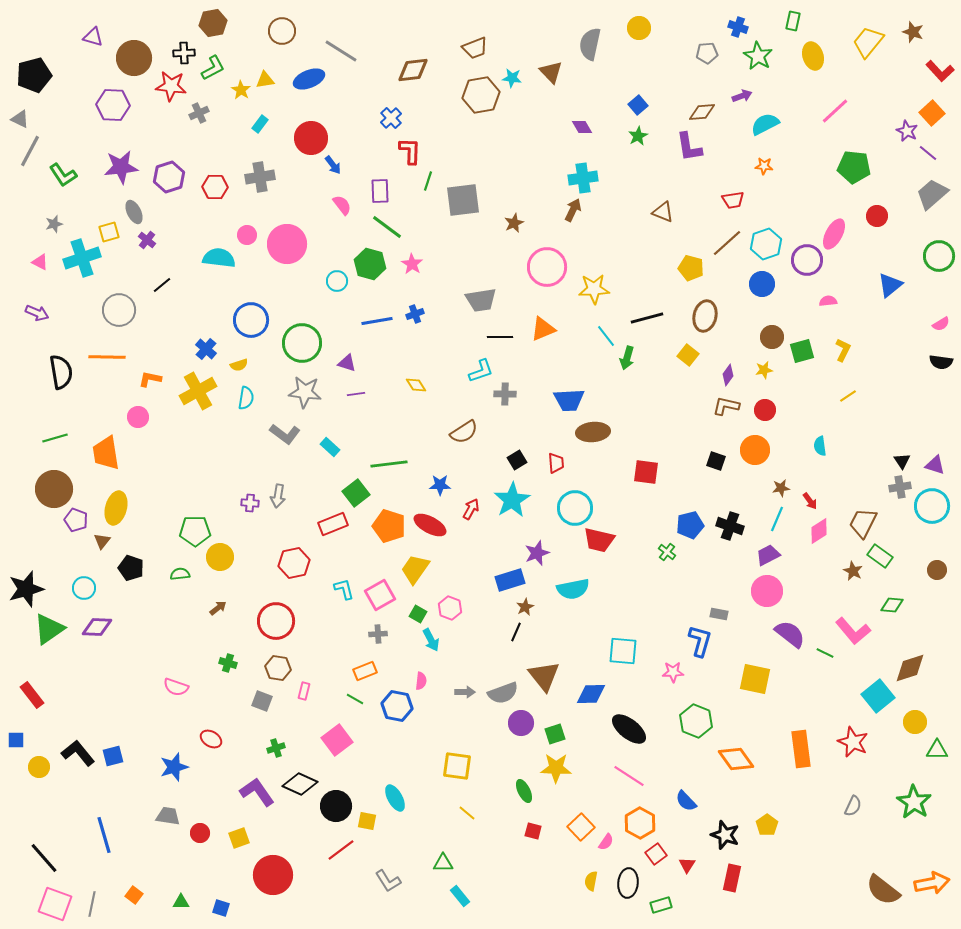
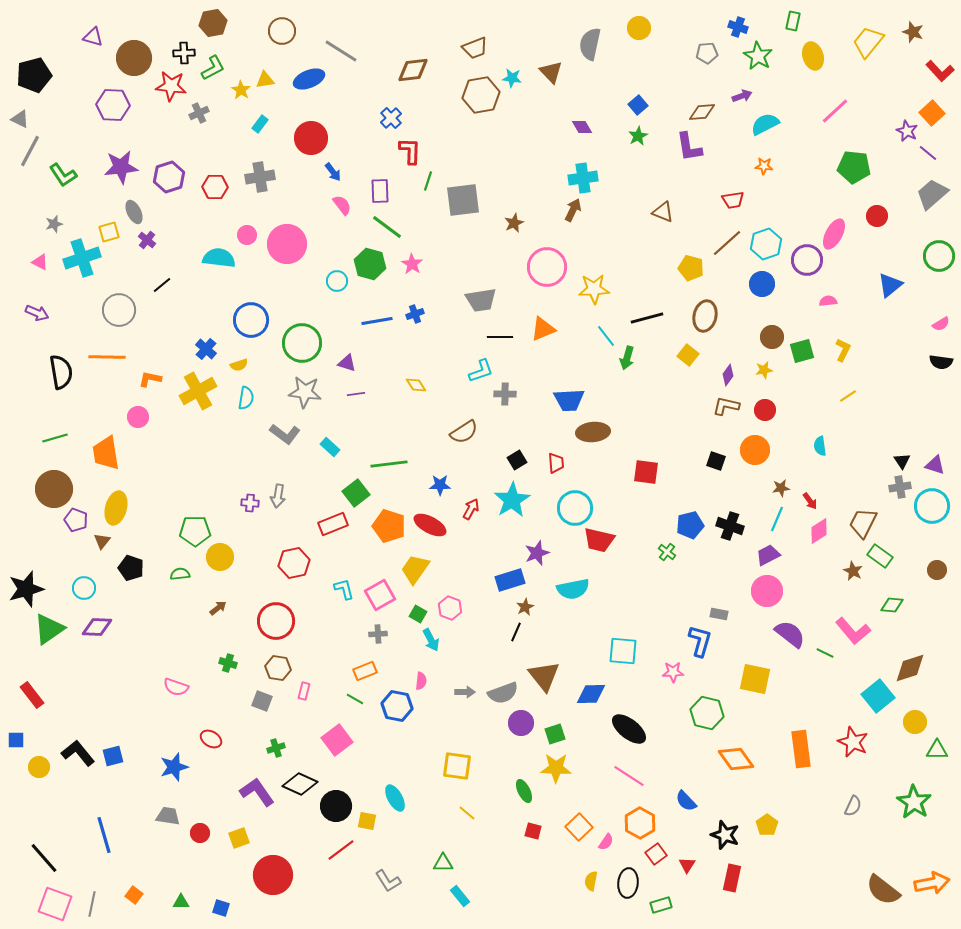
blue arrow at (333, 165): moved 7 px down
green hexagon at (696, 721): moved 11 px right, 8 px up; rotated 8 degrees counterclockwise
orange square at (581, 827): moved 2 px left
